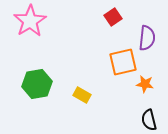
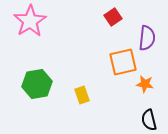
yellow rectangle: rotated 42 degrees clockwise
